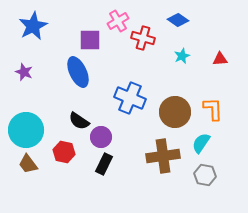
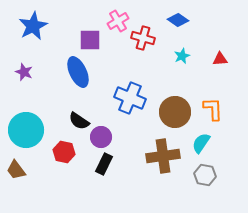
brown trapezoid: moved 12 px left, 6 px down
